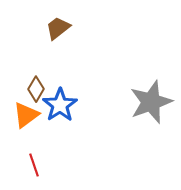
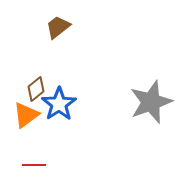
brown trapezoid: moved 1 px up
brown diamond: rotated 20 degrees clockwise
blue star: moved 1 px left, 1 px up
red line: rotated 70 degrees counterclockwise
